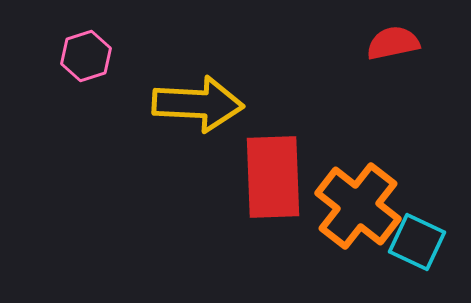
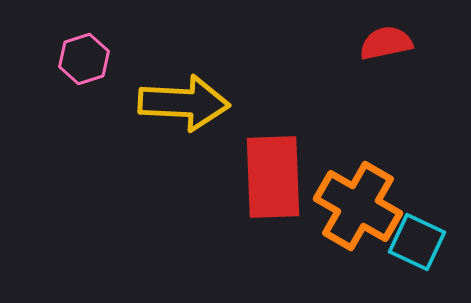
red semicircle: moved 7 px left
pink hexagon: moved 2 px left, 3 px down
yellow arrow: moved 14 px left, 1 px up
orange cross: rotated 8 degrees counterclockwise
